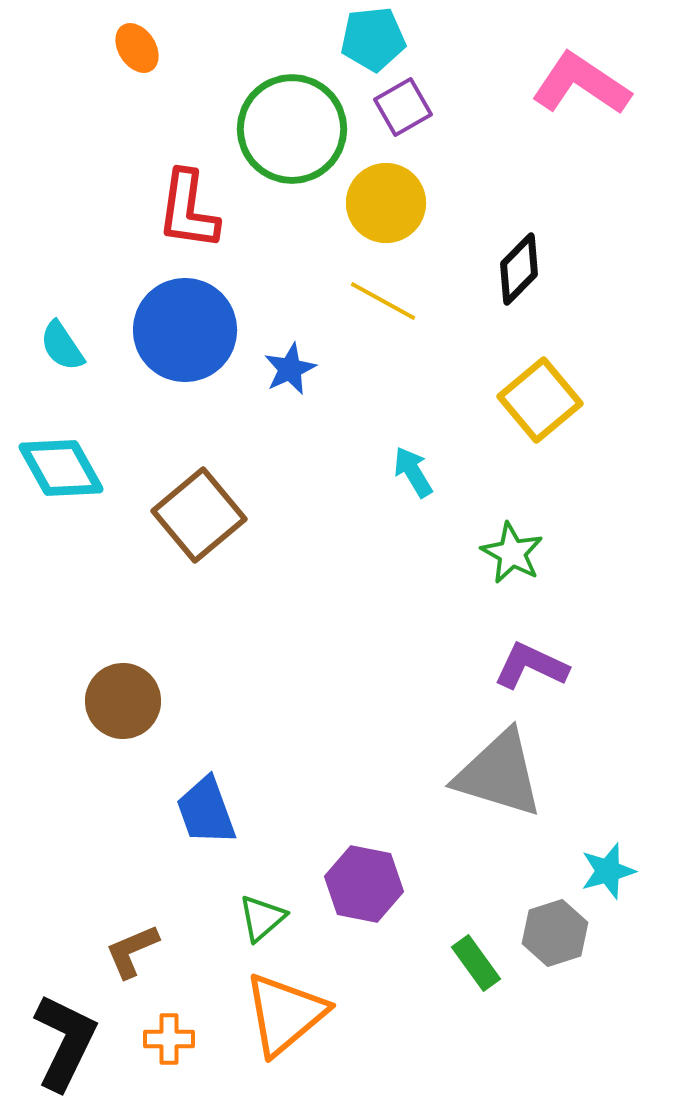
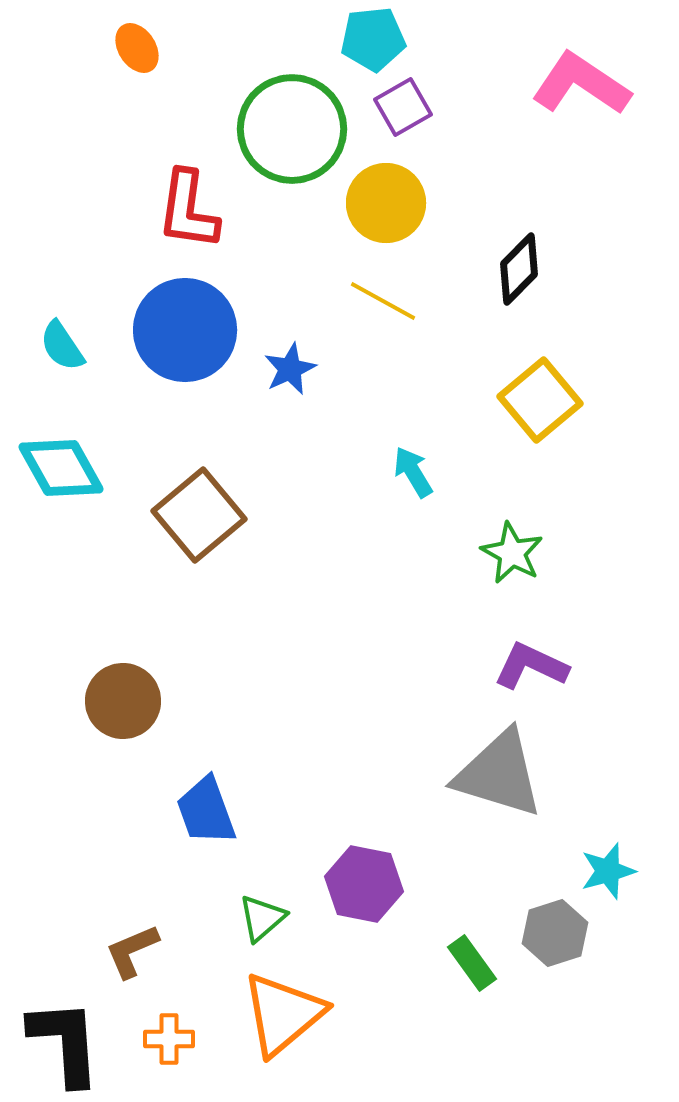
green rectangle: moved 4 px left
orange triangle: moved 2 px left
black L-shape: rotated 30 degrees counterclockwise
